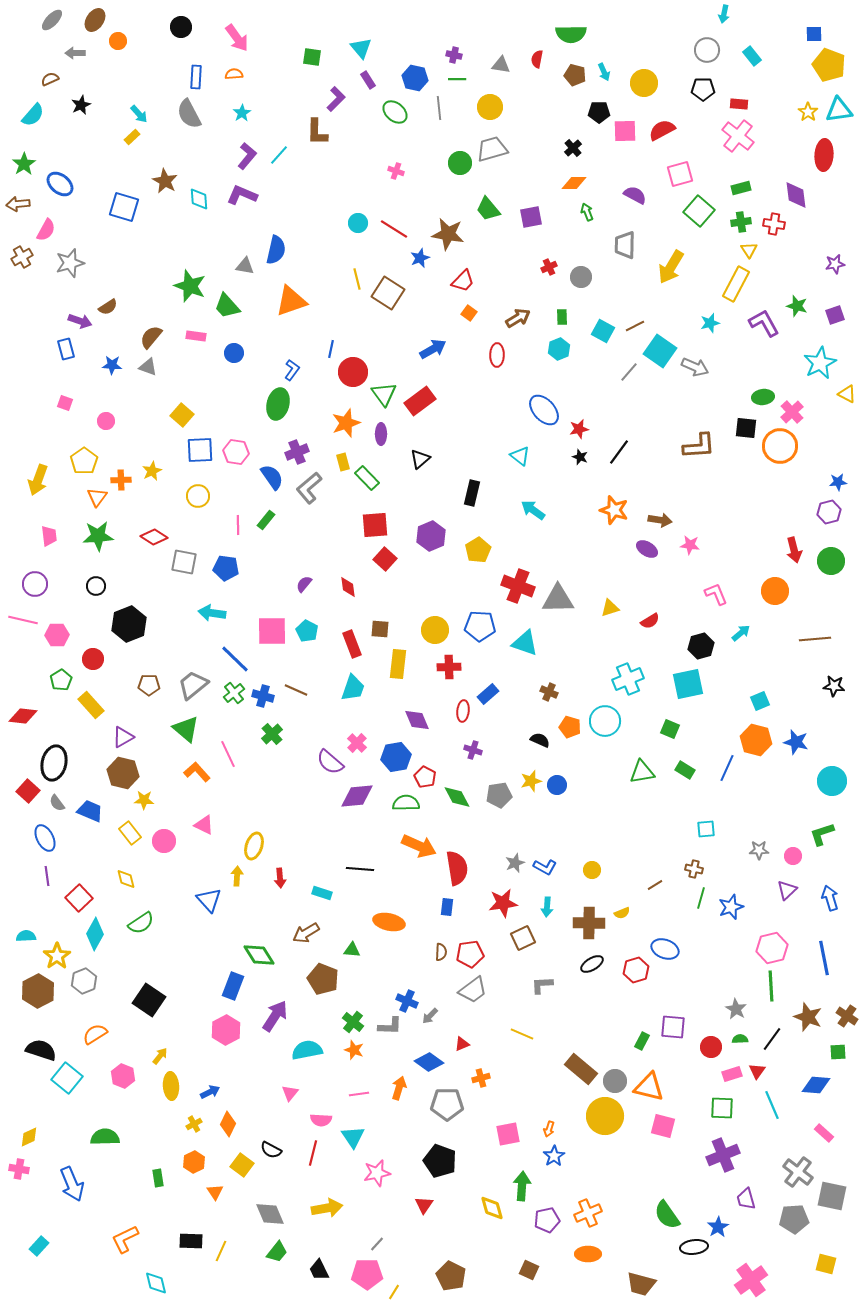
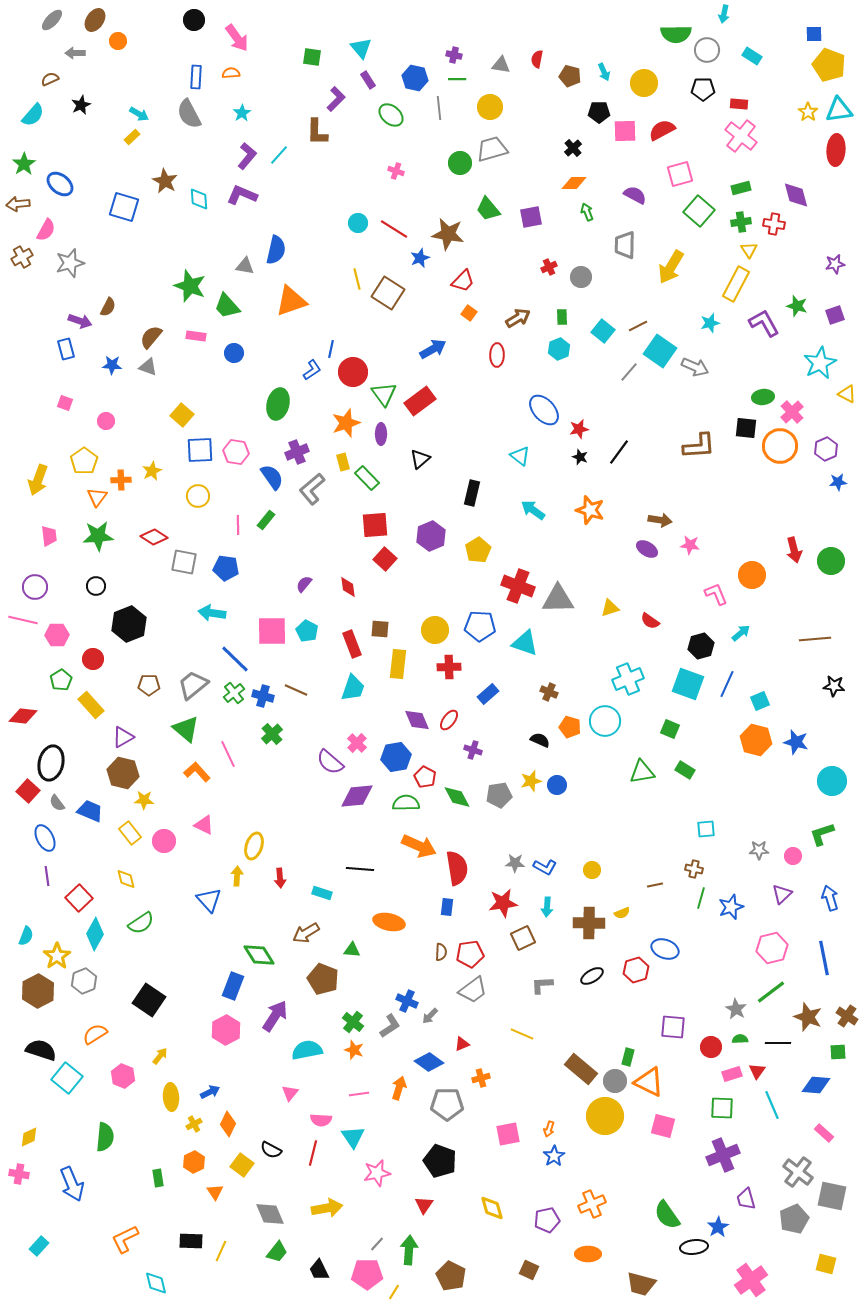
black circle at (181, 27): moved 13 px right, 7 px up
green semicircle at (571, 34): moved 105 px right
cyan rectangle at (752, 56): rotated 18 degrees counterclockwise
orange semicircle at (234, 74): moved 3 px left, 1 px up
brown pentagon at (575, 75): moved 5 px left, 1 px down
green ellipse at (395, 112): moved 4 px left, 3 px down
cyan arrow at (139, 114): rotated 18 degrees counterclockwise
pink cross at (738, 136): moved 3 px right
red ellipse at (824, 155): moved 12 px right, 5 px up
purple diamond at (796, 195): rotated 8 degrees counterclockwise
brown semicircle at (108, 307): rotated 30 degrees counterclockwise
brown line at (635, 326): moved 3 px right
cyan square at (603, 331): rotated 10 degrees clockwise
blue L-shape at (292, 370): moved 20 px right; rotated 20 degrees clockwise
gray L-shape at (309, 488): moved 3 px right, 1 px down
orange star at (614, 510): moved 24 px left
purple hexagon at (829, 512): moved 3 px left, 63 px up; rotated 10 degrees counterclockwise
purple circle at (35, 584): moved 3 px down
orange circle at (775, 591): moved 23 px left, 16 px up
red semicircle at (650, 621): rotated 66 degrees clockwise
cyan square at (688, 684): rotated 32 degrees clockwise
red ellipse at (463, 711): moved 14 px left, 9 px down; rotated 30 degrees clockwise
black ellipse at (54, 763): moved 3 px left
blue line at (727, 768): moved 84 px up
gray star at (515, 863): rotated 24 degrees clockwise
brown line at (655, 885): rotated 21 degrees clockwise
purple triangle at (787, 890): moved 5 px left, 4 px down
cyan semicircle at (26, 936): rotated 114 degrees clockwise
black ellipse at (592, 964): moved 12 px down
green line at (771, 986): moved 6 px down; rotated 56 degrees clockwise
gray L-shape at (390, 1026): rotated 35 degrees counterclockwise
black line at (772, 1039): moved 6 px right, 4 px down; rotated 55 degrees clockwise
green rectangle at (642, 1041): moved 14 px left, 16 px down; rotated 12 degrees counterclockwise
yellow ellipse at (171, 1086): moved 11 px down
orange triangle at (649, 1087): moved 5 px up; rotated 12 degrees clockwise
green semicircle at (105, 1137): rotated 96 degrees clockwise
pink cross at (19, 1169): moved 5 px down
green arrow at (522, 1186): moved 113 px left, 64 px down
orange cross at (588, 1213): moved 4 px right, 9 px up
gray pentagon at (794, 1219): rotated 20 degrees counterclockwise
